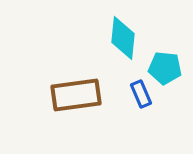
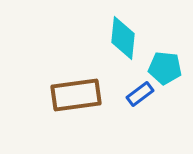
blue rectangle: moved 1 px left; rotated 76 degrees clockwise
